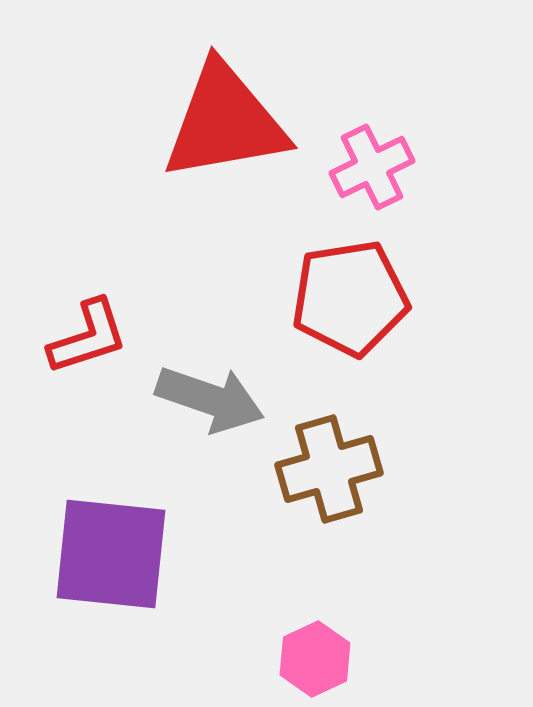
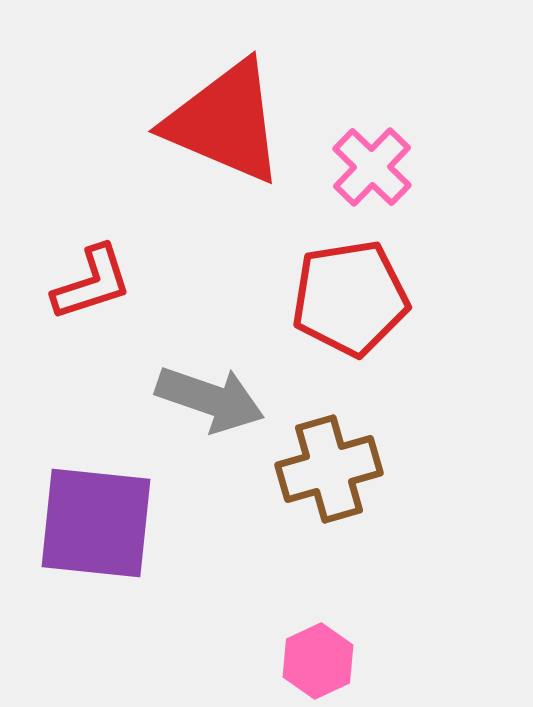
red triangle: rotated 33 degrees clockwise
pink cross: rotated 20 degrees counterclockwise
red L-shape: moved 4 px right, 54 px up
purple square: moved 15 px left, 31 px up
pink hexagon: moved 3 px right, 2 px down
